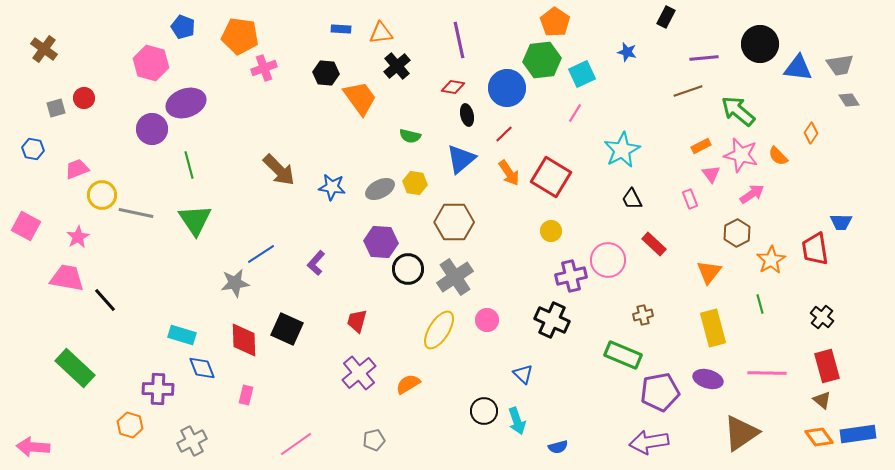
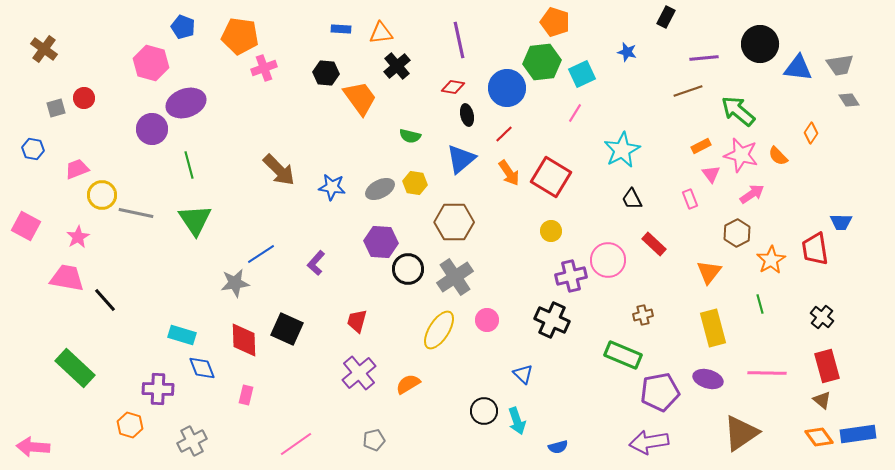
orange pentagon at (555, 22): rotated 16 degrees counterclockwise
green hexagon at (542, 60): moved 2 px down
